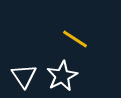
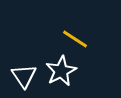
white star: moved 1 px left, 5 px up
